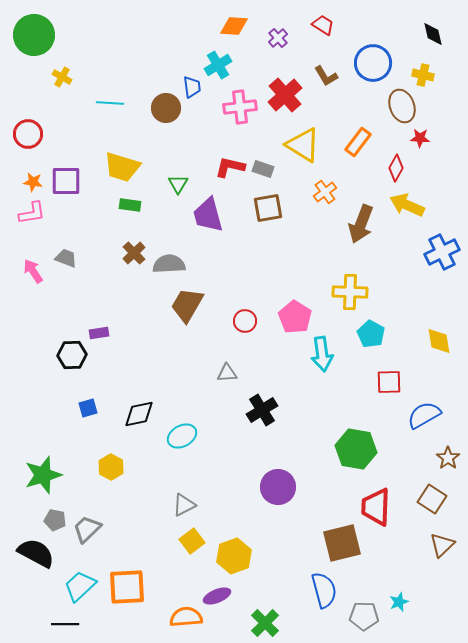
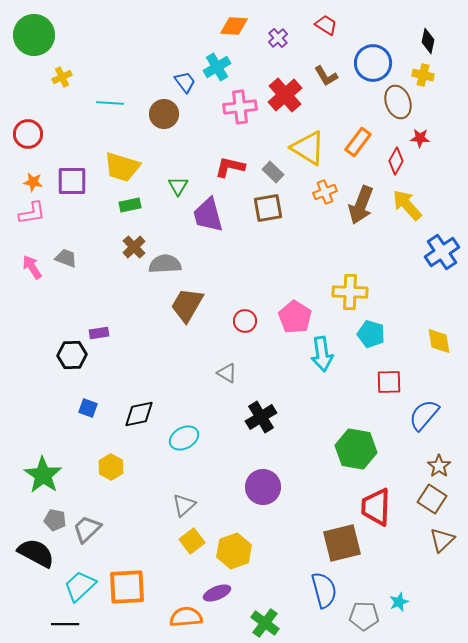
red trapezoid at (323, 25): moved 3 px right
black diamond at (433, 34): moved 5 px left, 7 px down; rotated 25 degrees clockwise
cyan cross at (218, 65): moved 1 px left, 2 px down
yellow cross at (62, 77): rotated 36 degrees clockwise
blue trapezoid at (192, 87): moved 7 px left, 5 px up; rotated 30 degrees counterclockwise
brown ellipse at (402, 106): moved 4 px left, 4 px up
brown circle at (166, 108): moved 2 px left, 6 px down
yellow triangle at (303, 145): moved 5 px right, 3 px down
red diamond at (396, 168): moved 7 px up
gray rectangle at (263, 169): moved 10 px right, 3 px down; rotated 25 degrees clockwise
purple square at (66, 181): moved 6 px right
green triangle at (178, 184): moved 2 px down
orange cross at (325, 192): rotated 15 degrees clockwise
green rectangle at (130, 205): rotated 20 degrees counterclockwise
yellow arrow at (407, 205): rotated 24 degrees clockwise
brown arrow at (361, 224): moved 19 px up
blue cross at (442, 252): rotated 8 degrees counterclockwise
brown cross at (134, 253): moved 6 px up
gray semicircle at (169, 264): moved 4 px left
pink arrow at (33, 271): moved 1 px left, 4 px up
cyan pentagon at (371, 334): rotated 12 degrees counterclockwise
gray triangle at (227, 373): rotated 35 degrees clockwise
blue square at (88, 408): rotated 36 degrees clockwise
black cross at (262, 410): moved 1 px left, 7 px down
blue semicircle at (424, 415): rotated 20 degrees counterclockwise
cyan ellipse at (182, 436): moved 2 px right, 2 px down
brown star at (448, 458): moved 9 px left, 8 px down
green star at (43, 475): rotated 21 degrees counterclockwise
purple circle at (278, 487): moved 15 px left
gray triangle at (184, 505): rotated 15 degrees counterclockwise
brown triangle at (442, 545): moved 5 px up
yellow hexagon at (234, 556): moved 5 px up
purple ellipse at (217, 596): moved 3 px up
green cross at (265, 623): rotated 8 degrees counterclockwise
